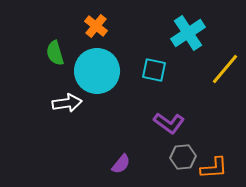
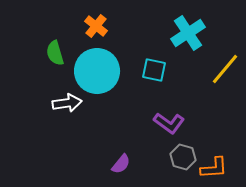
gray hexagon: rotated 20 degrees clockwise
